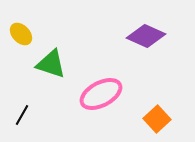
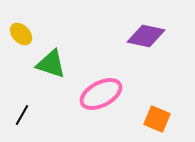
purple diamond: rotated 12 degrees counterclockwise
orange square: rotated 24 degrees counterclockwise
